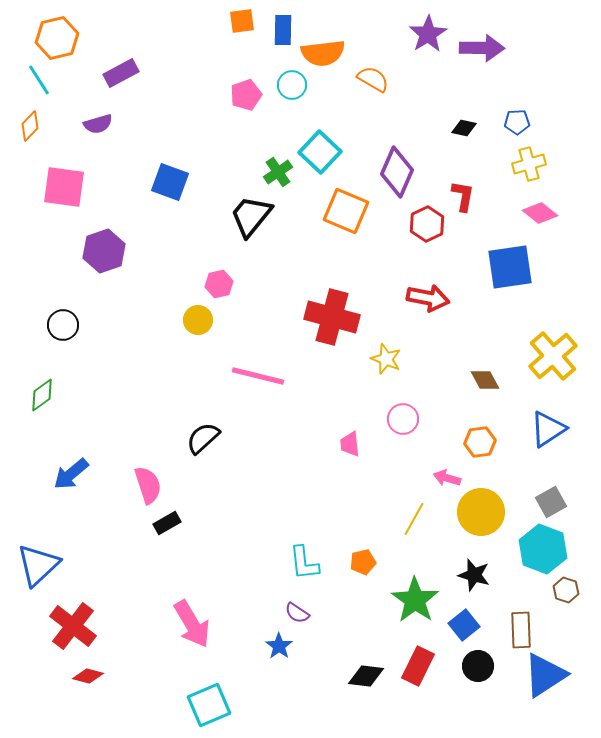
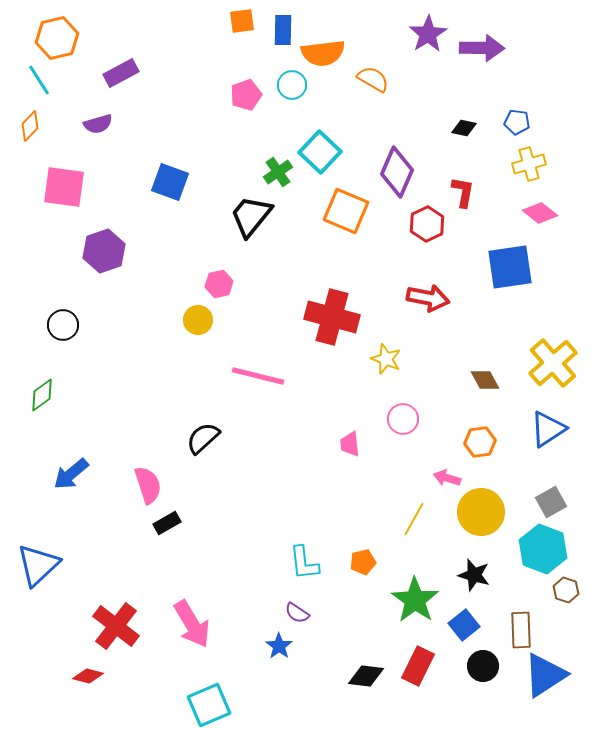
blue pentagon at (517, 122): rotated 10 degrees clockwise
red L-shape at (463, 196): moved 4 px up
yellow cross at (553, 356): moved 7 px down
red cross at (73, 626): moved 43 px right
black circle at (478, 666): moved 5 px right
